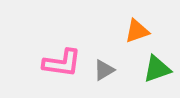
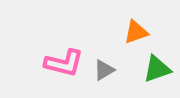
orange triangle: moved 1 px left, 1 px down
pink L-shape: moved 2 px right; rotated 6 degrees clockwise
